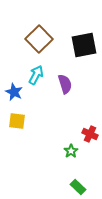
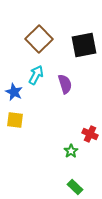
yellow square: moved 2 px left, 1 px up
green rectangle: moved 3 px left
